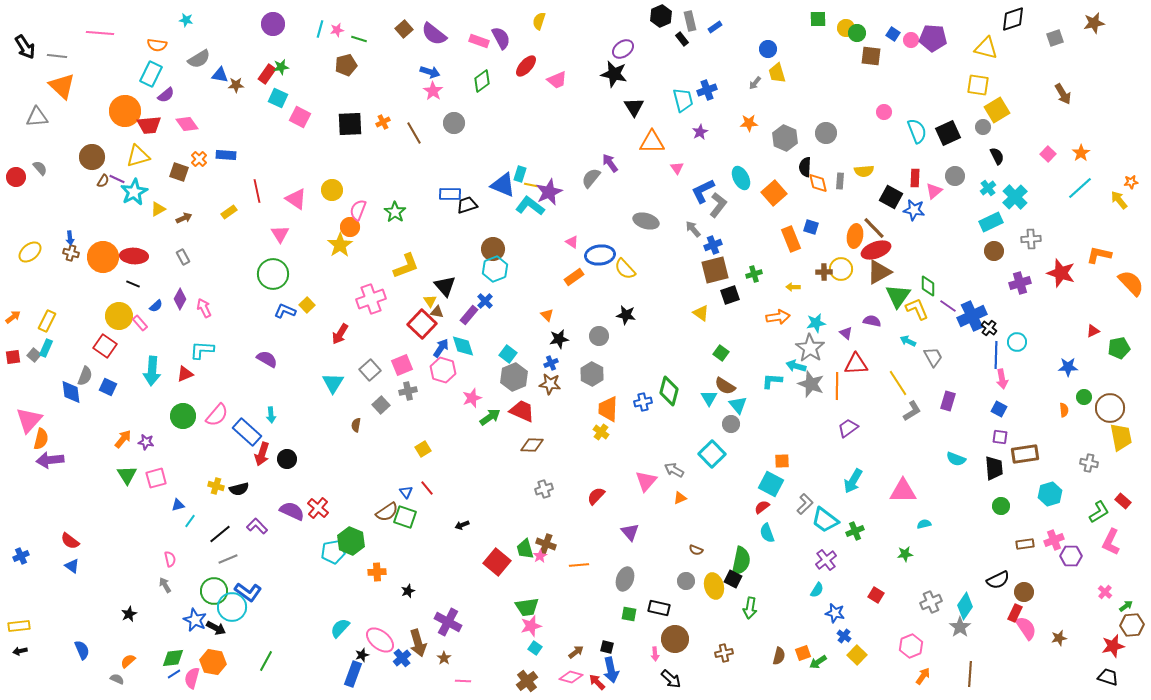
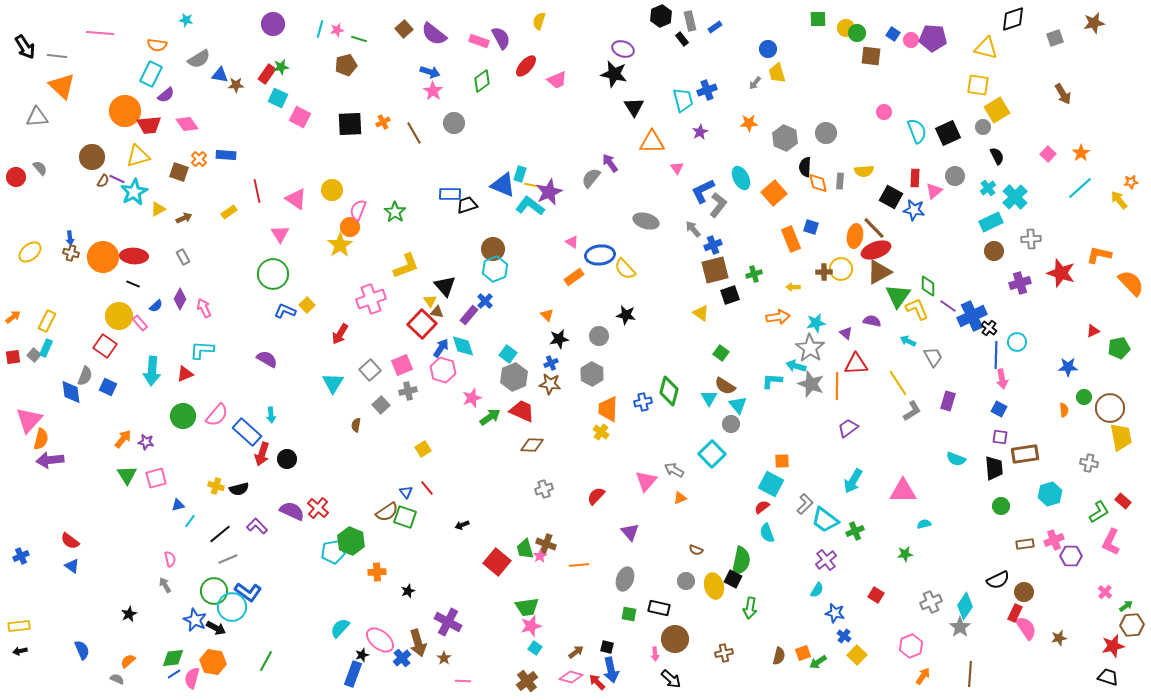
purple ellipse at (623, 49): rotated 55 degrees clockwise
